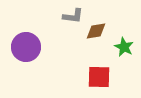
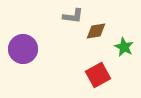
purple circle: moved 3 px left, 2 px down
red square: moved 1 px left, 2 px up; rotated 30 degrees counterclockwise
